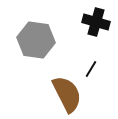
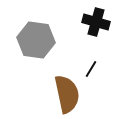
brown semicircle: rotated 15 degrees clockwise
